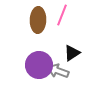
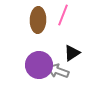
pink line: moved 1 px right
